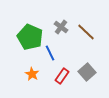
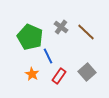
blue line: moved 2 px left, 3 px down
red rectangle: moved 3 px left
